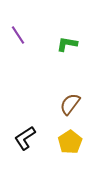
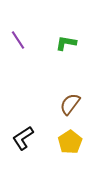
purple line: moved 5 px down
green L-shape: moved 1 px left, 1 px up
black L-shape: moved 2 px left
